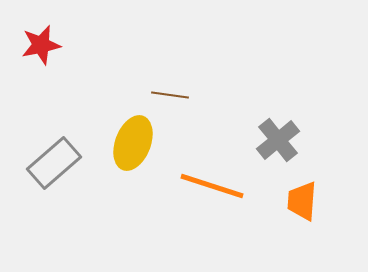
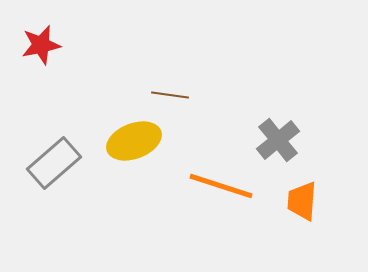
yellow ellipse: moved 1 px right, 2 px up; rotated 48 degrees clockwise
orange line: moved 9 px right
